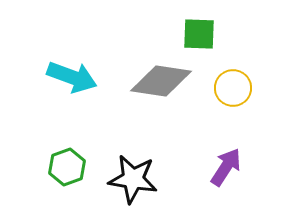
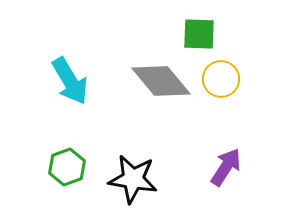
cyan arrow: moved 2 px left, 4 px down; rotated 39 degrees clockwise
gray diamond: rotated 42 degrees clockwise
yellow circle: moved 12 px left, 9 px up
